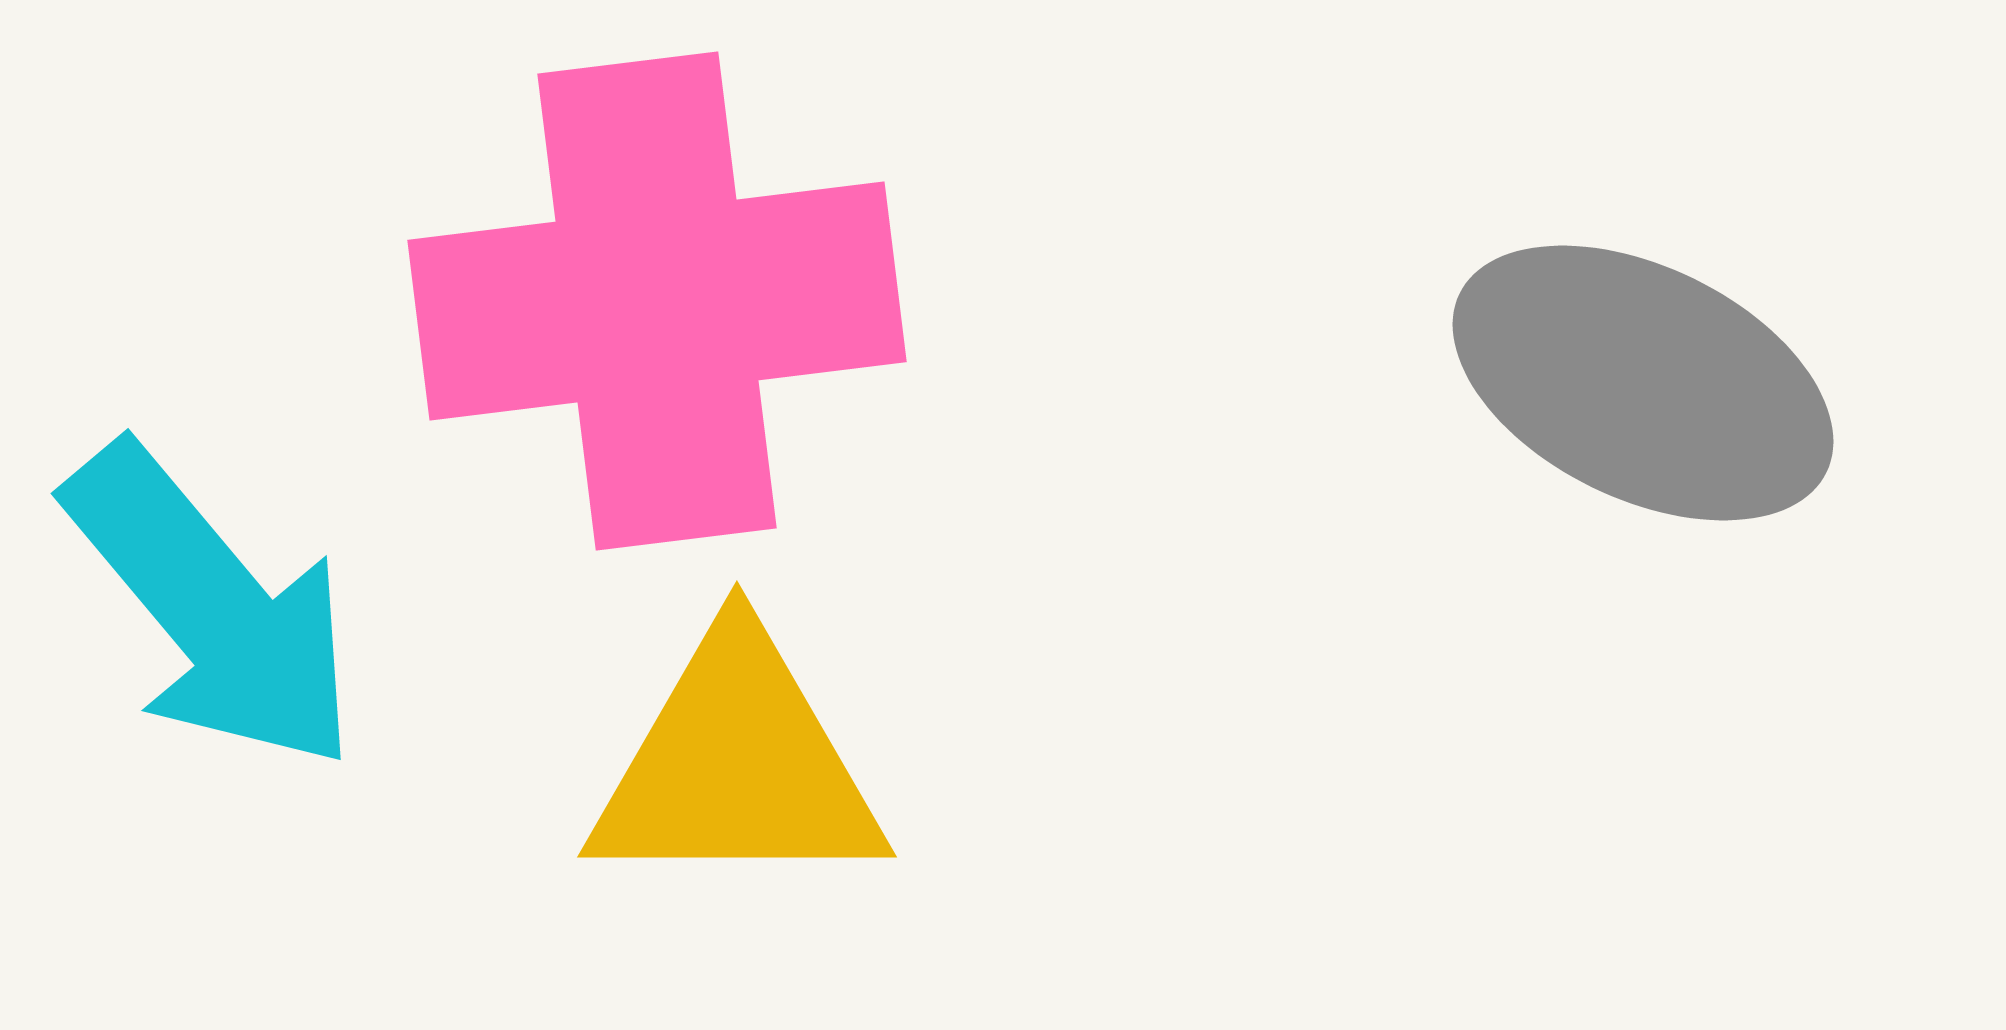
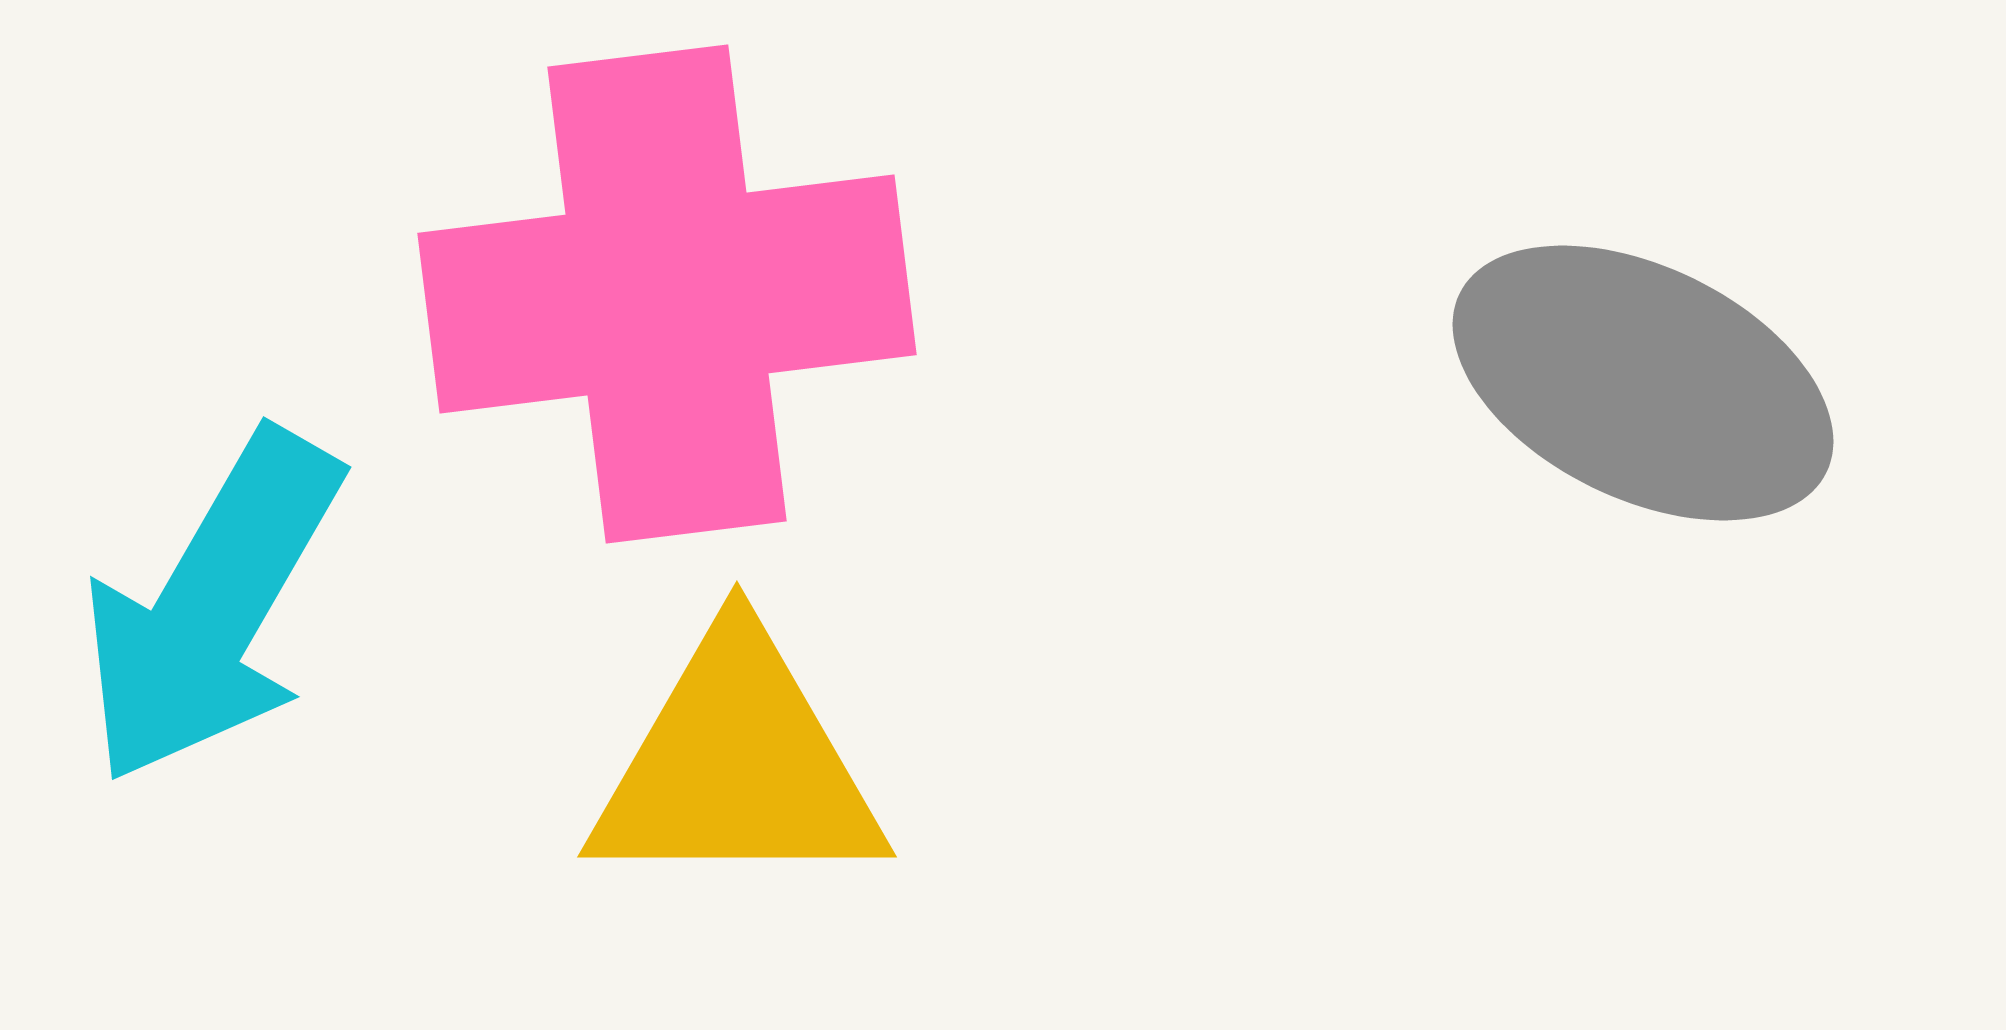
pink cross: moved 10 px right, 7 px up
cyan arrow: rotated 70 degrees clockwise
